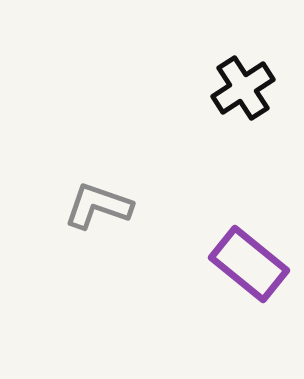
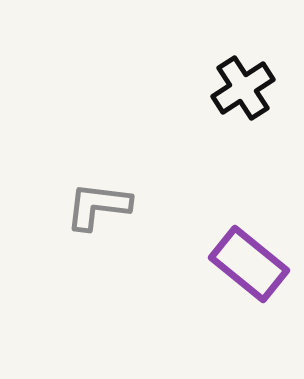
gray L-shape: rotated 12 degrees counterclockwise
